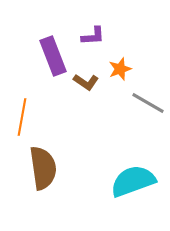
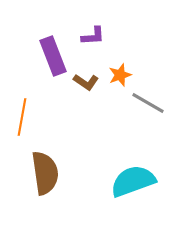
orange star: moved 6 px down
brown semicircle: moved 2 px right, 5 px down
